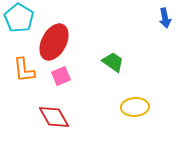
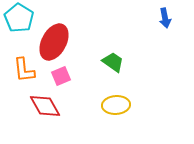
yellow ellipse: moved 19 px left, 2 px up
red diamond: moved 9 px left, 11 px up
